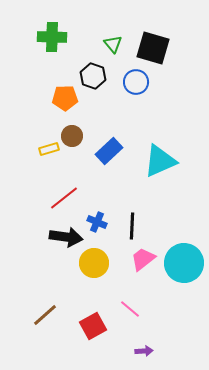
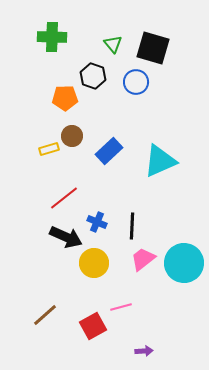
black arrow: rotated 16 degrees clockwise
pink line: moved 9 px left, 2 px up; rotated 55 degrees counterclockwise
